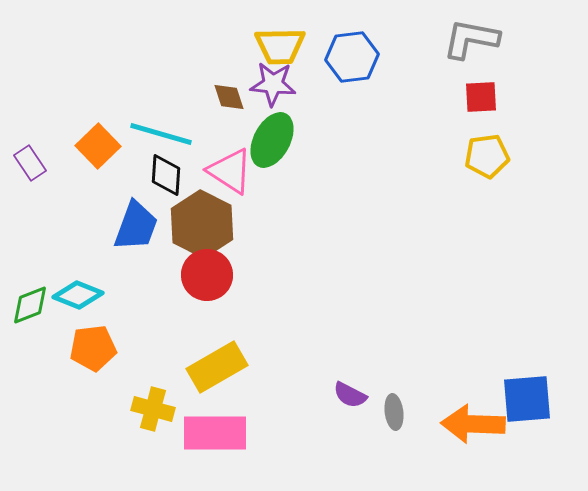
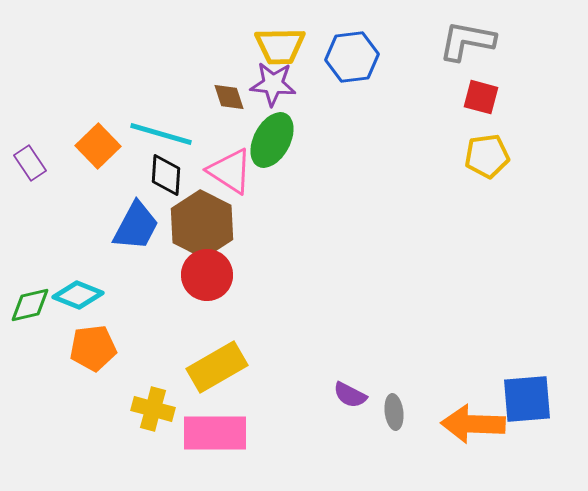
gray L-shape: moved 4 px left, 2 px down
red square: rotated 18 degrees clockwise
blue trapezoid: rotated 8 degrees clockwise
green diamond: rotated 9 degrees clockwise
